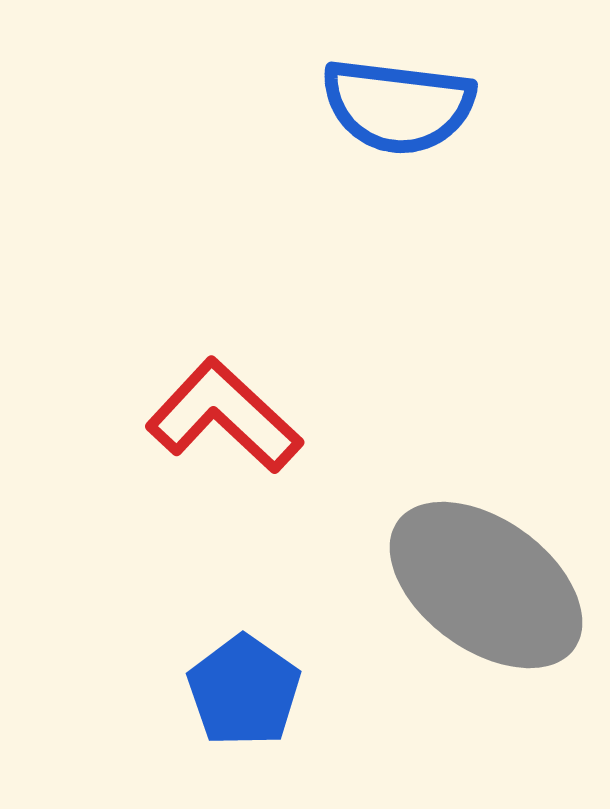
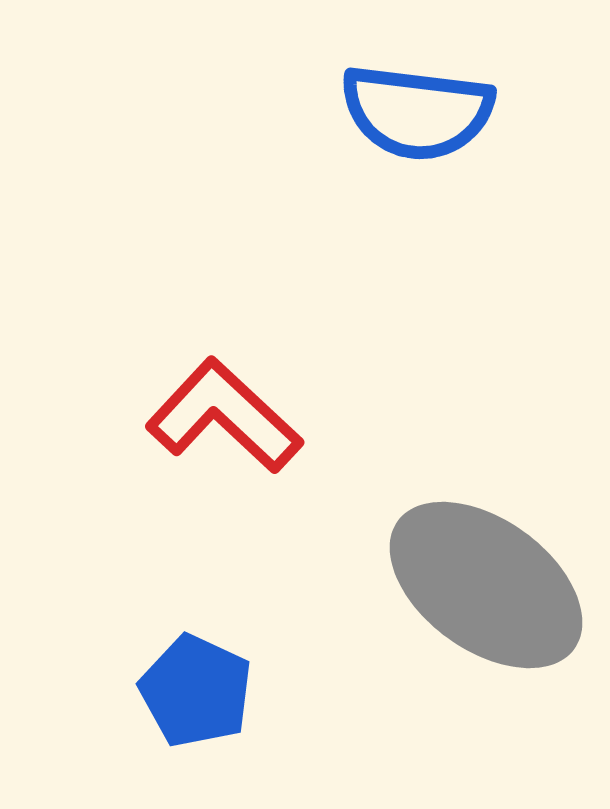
blue semicircle: moved 19 px right, 6 px down
blue pentagon: moved 48 px left; rotated 10 degrees counterclockwise
